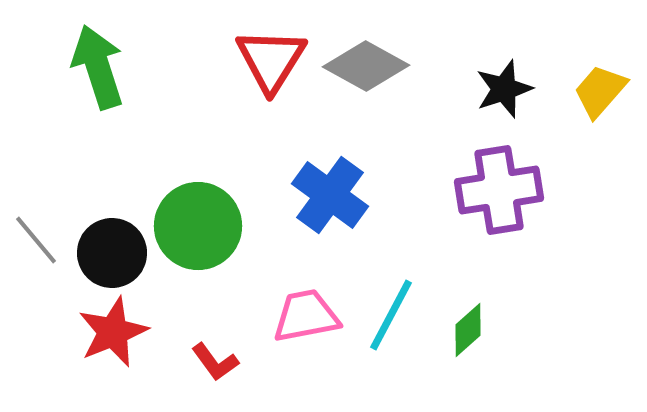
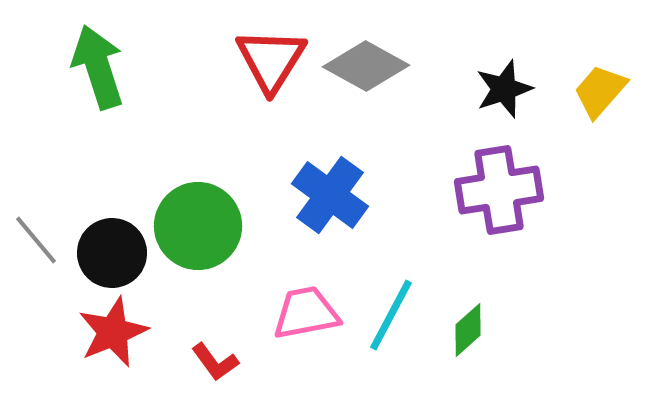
pink trapezoid: moved 3 px up
